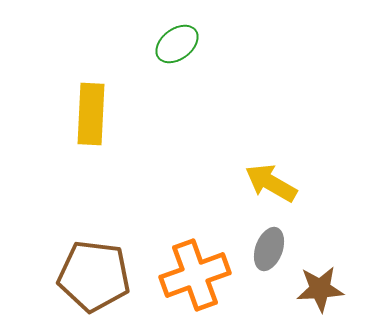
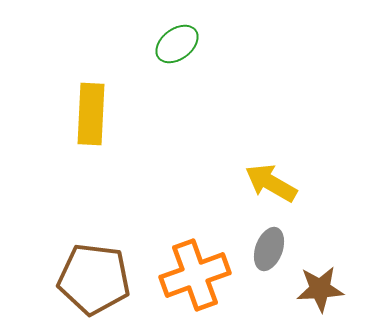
brown pentagon: moved 3 px down
